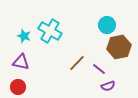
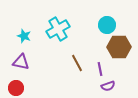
cyan cross: moved 8 px right, 2 px up; rotated 30 degrees clockwise
brown hexagon: rotated 10 degrees clockwise
brown line: rotated 72 degrees counterclockwise
purple line: moved 1 px right; rotated 40 degrees clockwise
red circle: moved 2 px left, 1 px down
